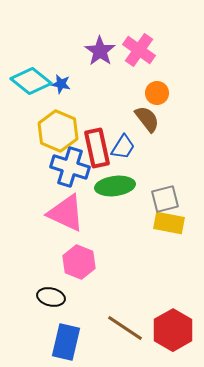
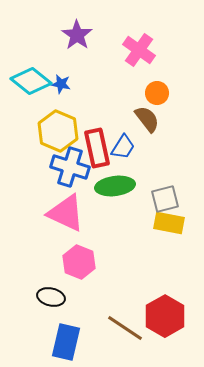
purple star: moved 23 px left, 16 px up
red hexagon: moved 8 px left, 14 px up
